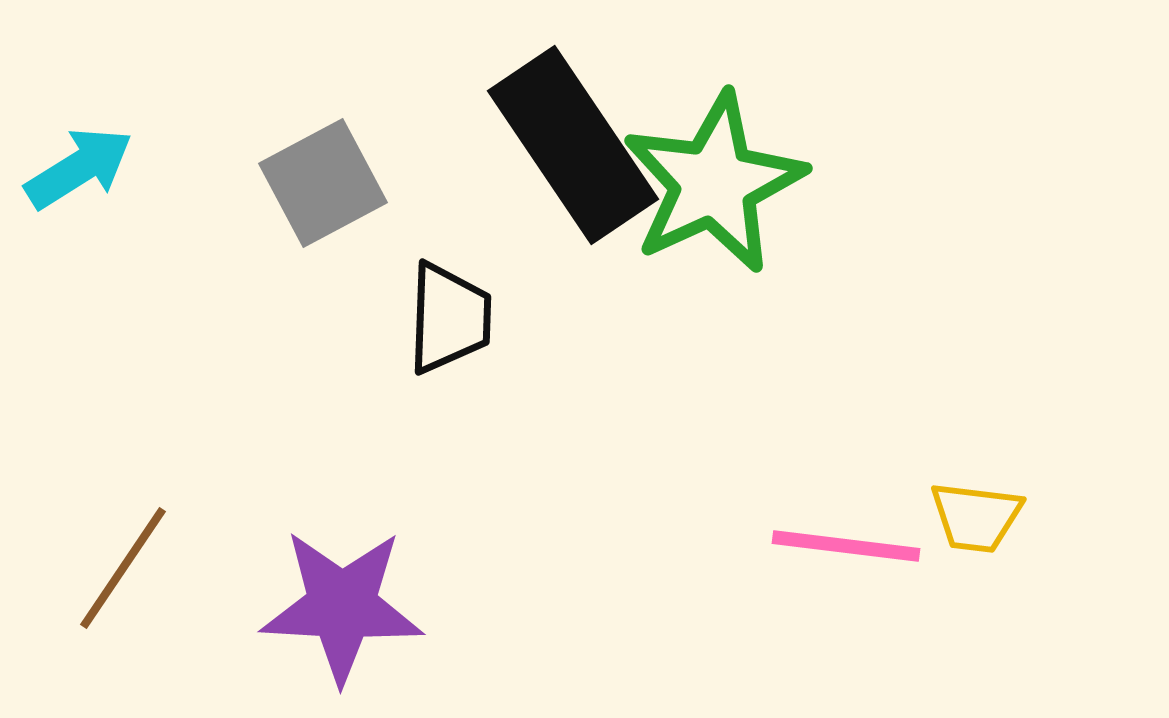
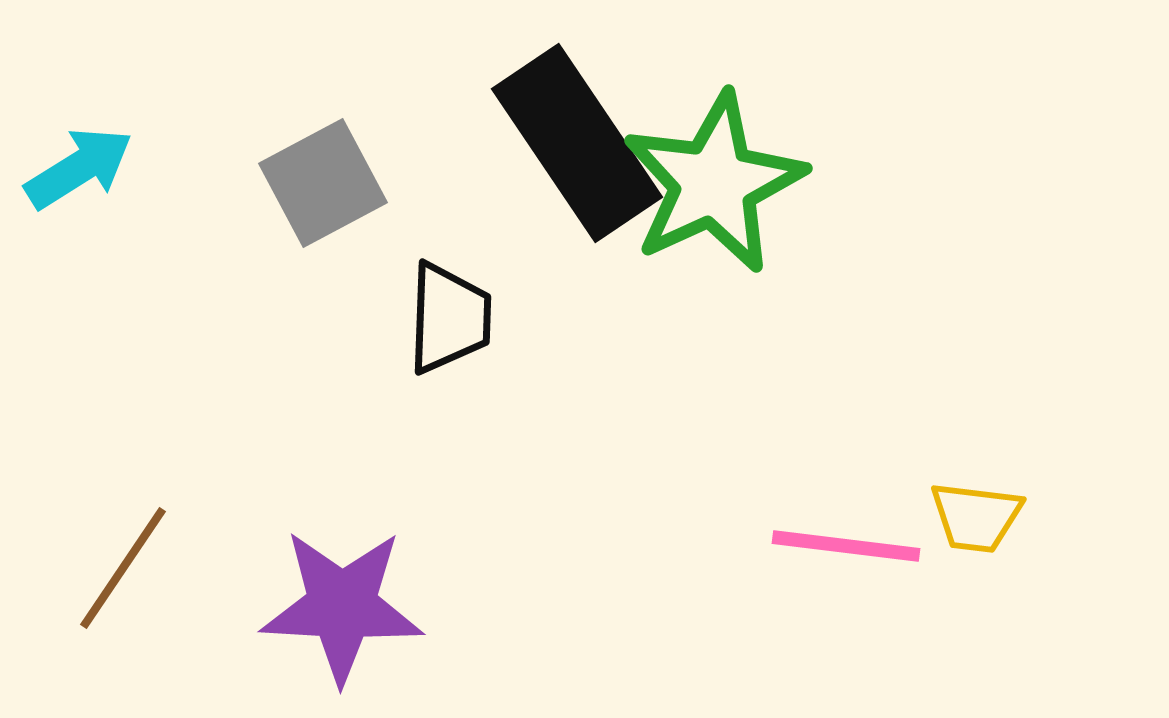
black rectangle: moved 4 px right, 2 px up
